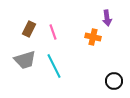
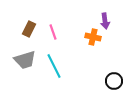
purple arrow: moved 2 px left, 3 px down
